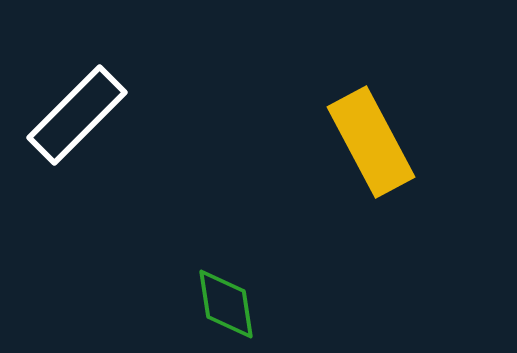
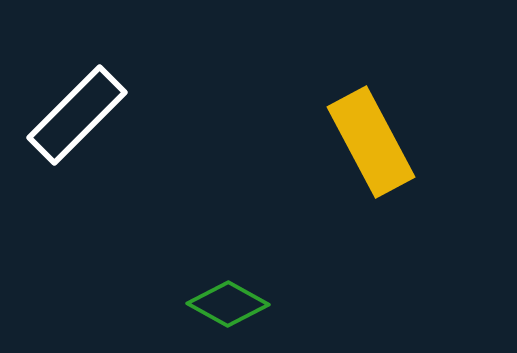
green diamond: moved 2 px right; rotated 52 degrees counterclockwise
